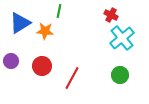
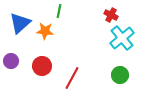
blue triangle: rotated 10 degrees counterclockwise
